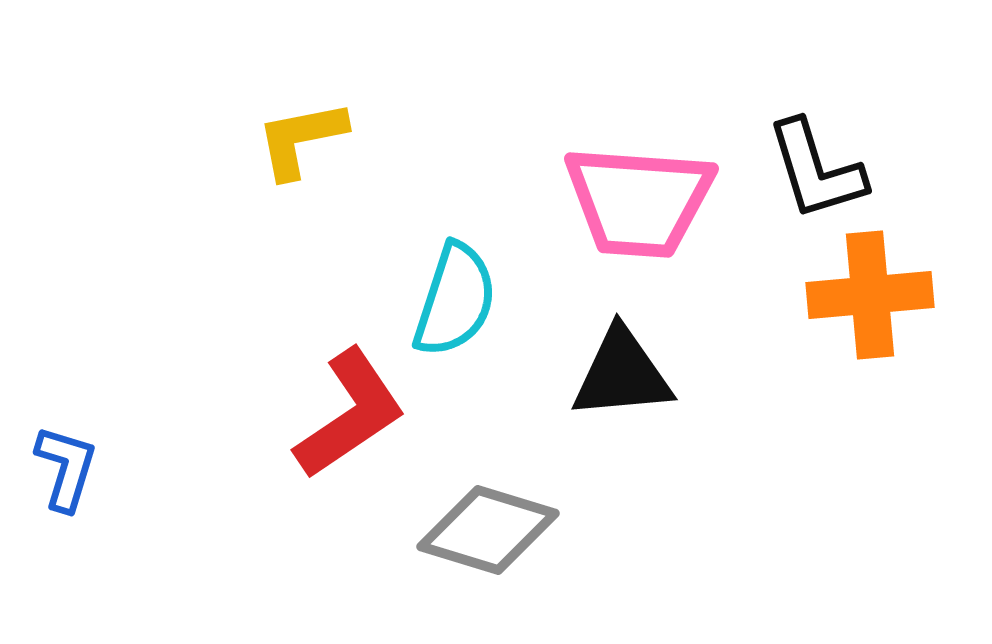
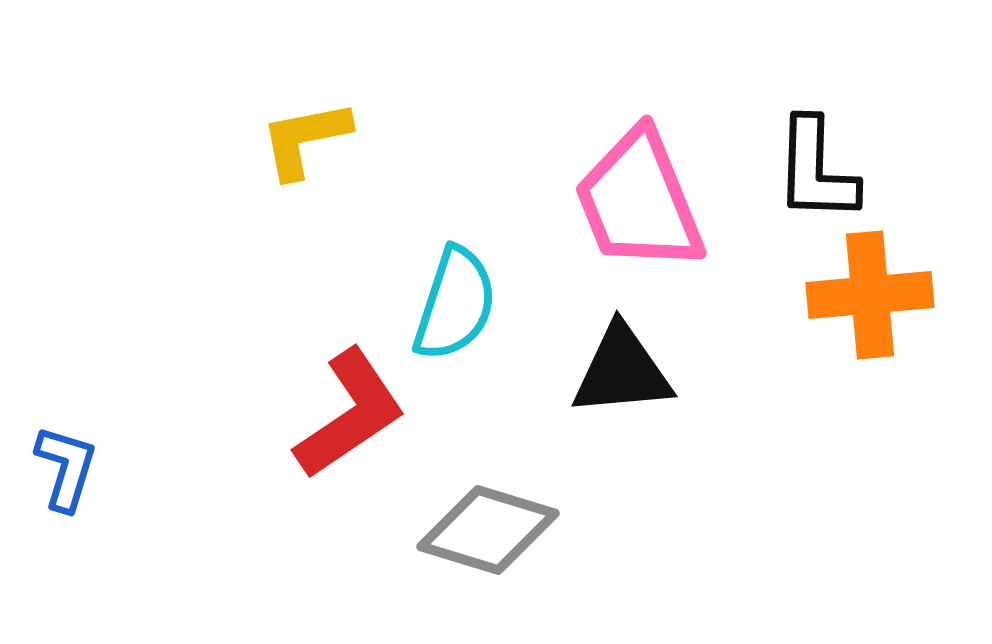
yellow L-shape: moved 4 px right
black L-shape: rotated 19 degrees clockwise
pink trapezoid: rotated 64 degrees clockwise
cyan semicircle: moved 4 px down
black triangle: moved 3 px up
